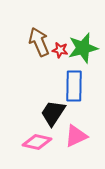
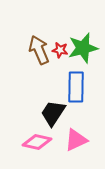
brown arrow: moved 8 px down
blue rectangle: moved 2 px right, 1 px down
pink triangle: moved 4 px down
